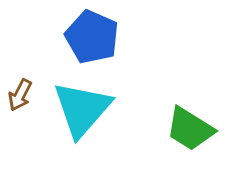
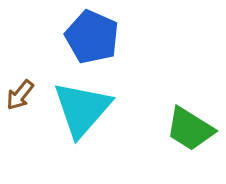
brown arrow: rotated 12 degrees clockwise
